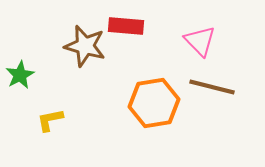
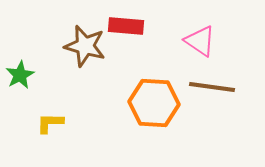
pink triangle: rotated 12 degrees counterclockwise
brown line: rotated 6 degrees counterclockwise
orange hexagon: rotated 12 degrees clockwise
yellow L-shape: moved 3 px down; rotated 12 degrees clockwise
